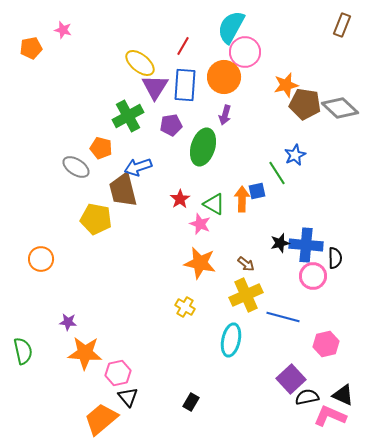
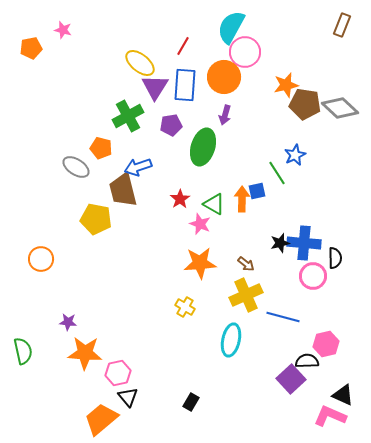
blue cross at (306, 245): moved 2 px left, 2 px up
orange star at (200, 263): rotated 16 degrees counterclockwise
black semicircle at (307, 397): moved 36 px up; rotated 10 degrees clockwise
